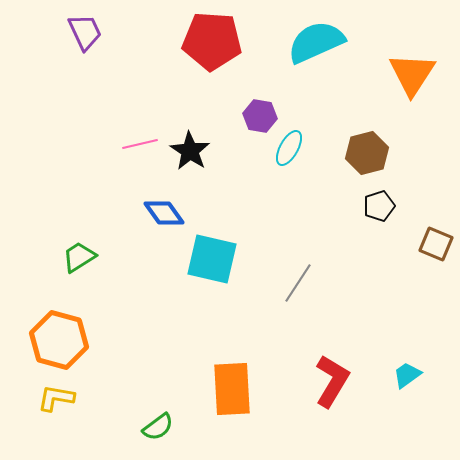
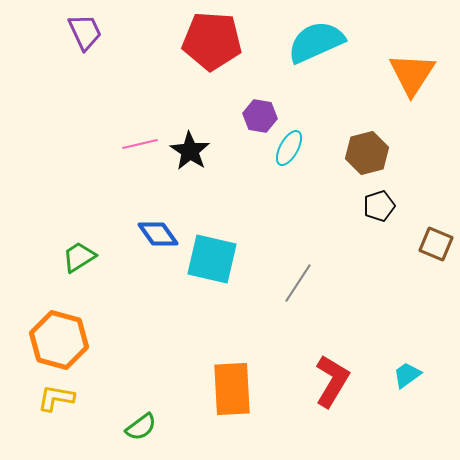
blue diamond: moved 6 px left, 21 px down
green semicircle: moved 17 px left
